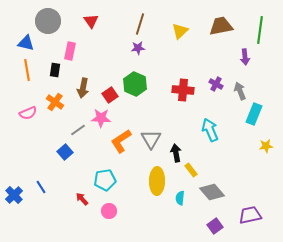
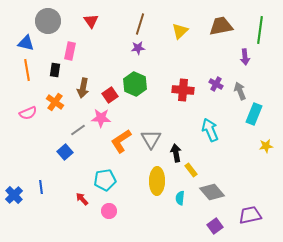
blue line: rotated 24 degrees clockwise
